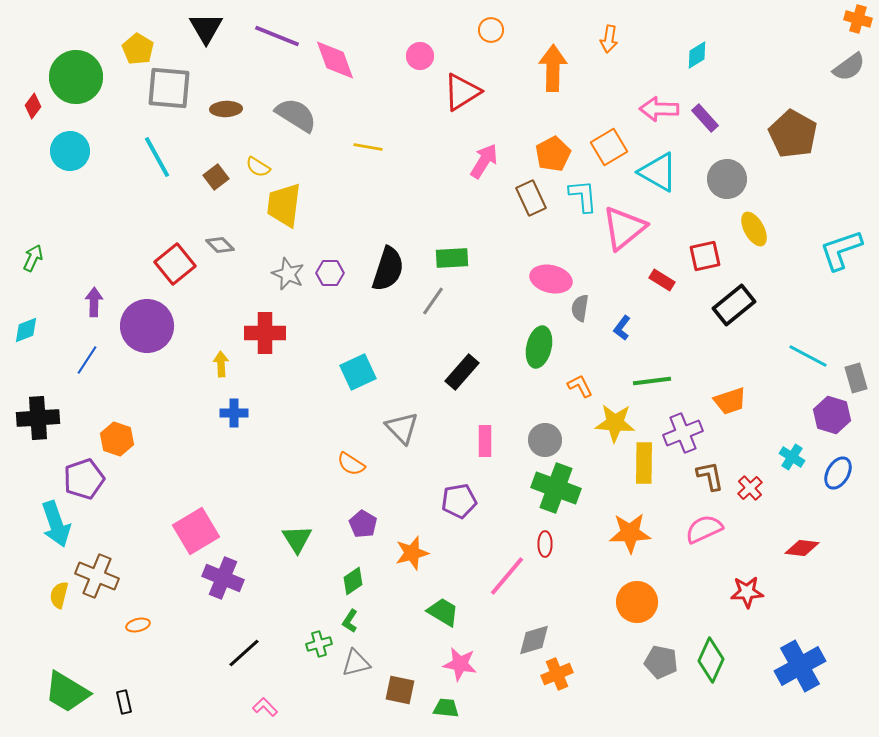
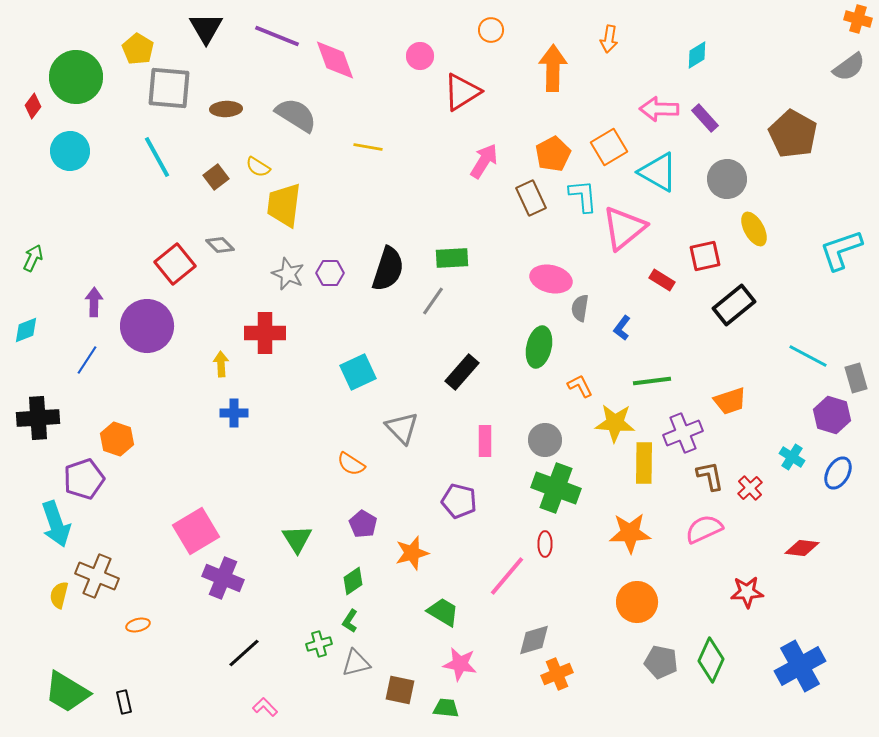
purple pentagon at (459, 501): rotated 24 degrees clockwise
